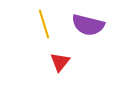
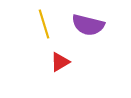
red triangle: rotated 20 degrees clockwise
